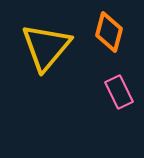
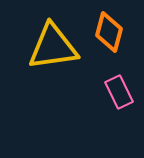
yellow triangle: moved 7 px right; rotated 42 degrees clockwise
